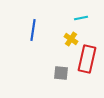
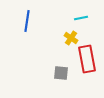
blue line: moved 6 px left, 9 px up
yellow cross: moved 1 px up
red rectangle: rotated 24 degrees counterclockwise
